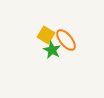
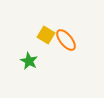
green star: moved 23 px left, 11 px down
